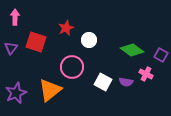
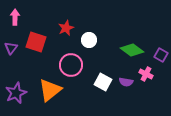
pink circle: moved 1 px left, 2 px up
